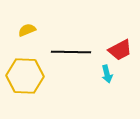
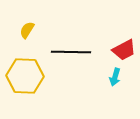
yellow semicircle: rotated 36 degrees counterclockwise
red trapezoid: moved 4 px right
cyan arrow: moved 8 px right, 3 px down; rotated 30 degrees clockwise
